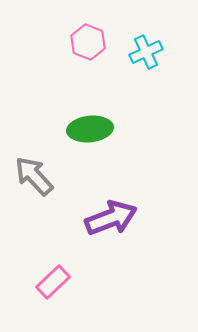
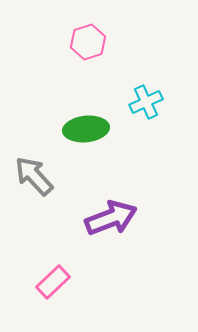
pink hexagon: rotated 20 degrees clockwise
cyan cross: moved 50 px down
green ellipse: moved 4 px left
